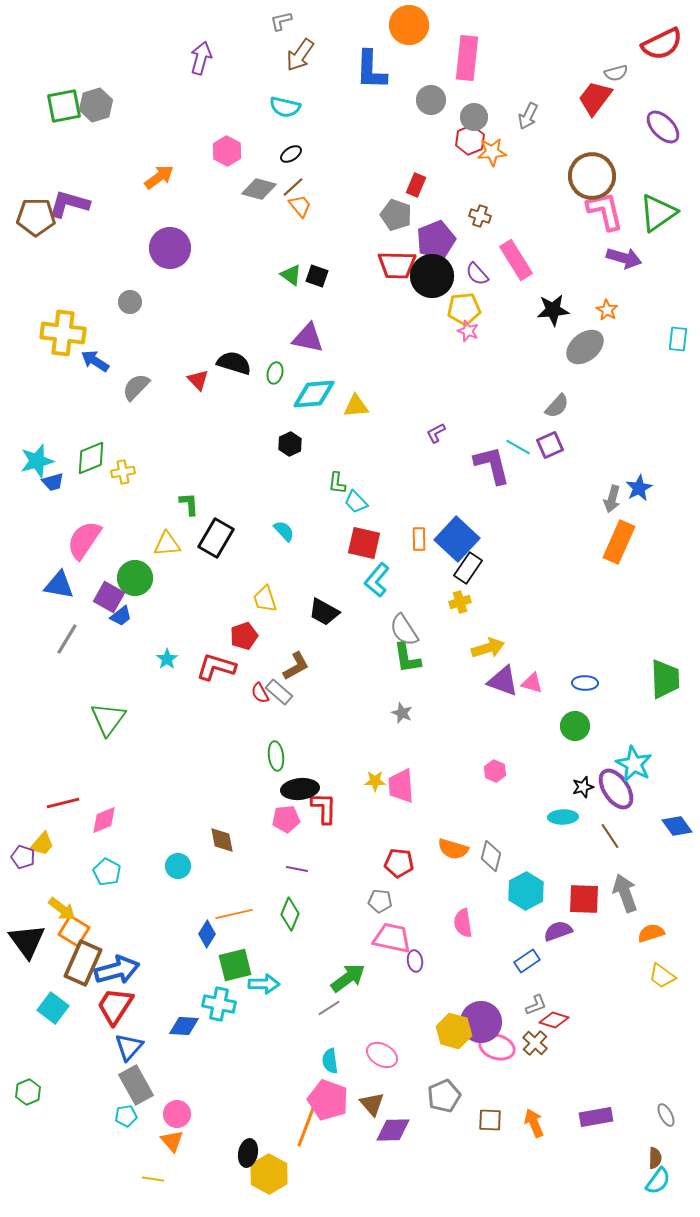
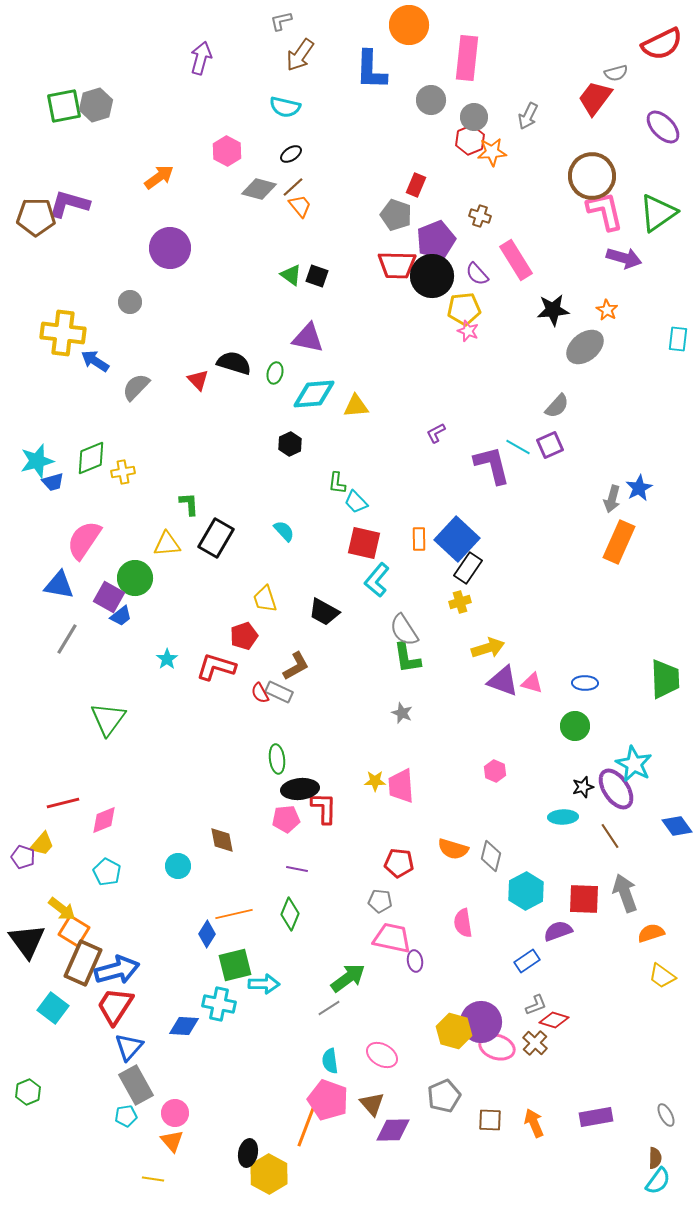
gray rectangle at (279, 692): rotated 16 degrees counterclockwise
green ellipse at (276, 756): moved 1 px right, 3 px down
pink circle at (177, 1114): moved 2 px left, 1 px up
